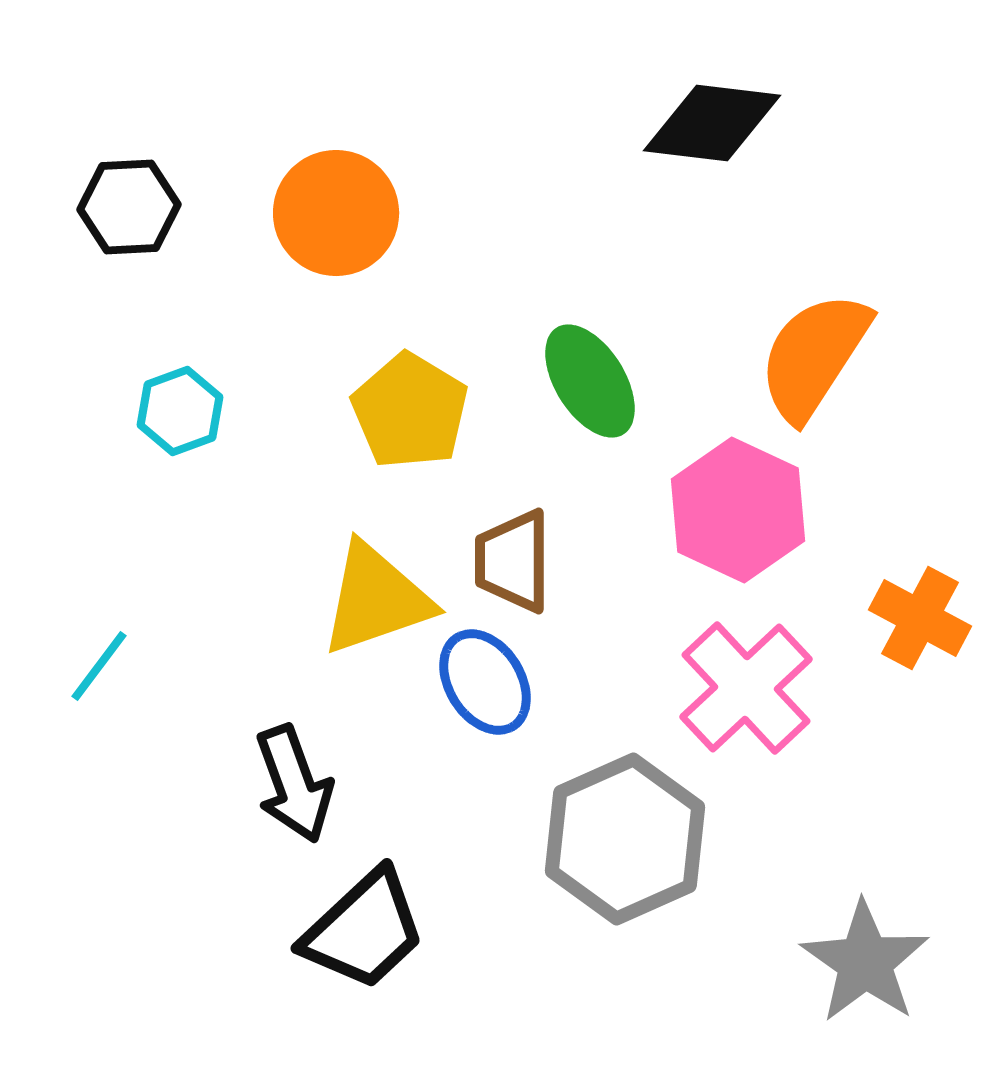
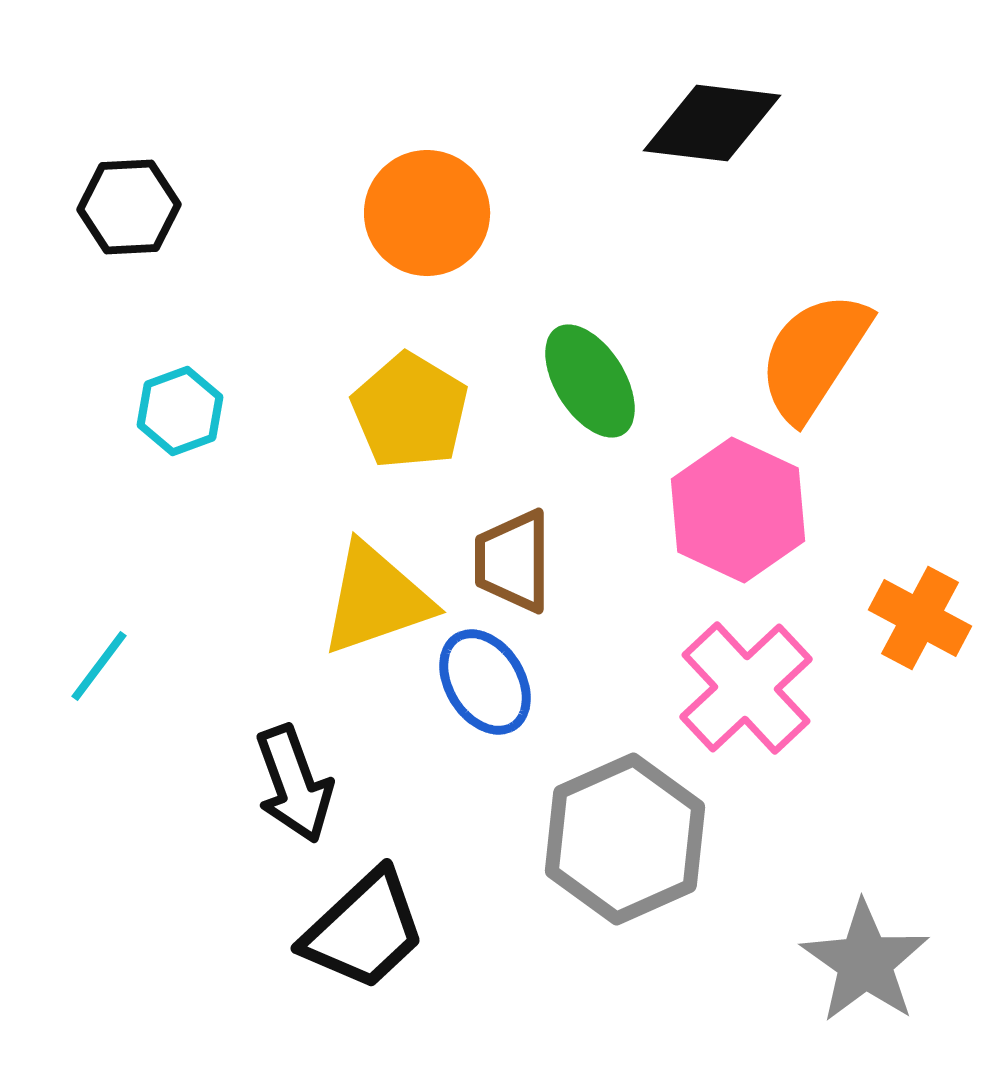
orange circle: moved 91 px right
